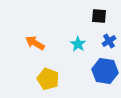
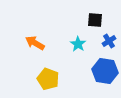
black square: moved 4 px left, 4 px down
